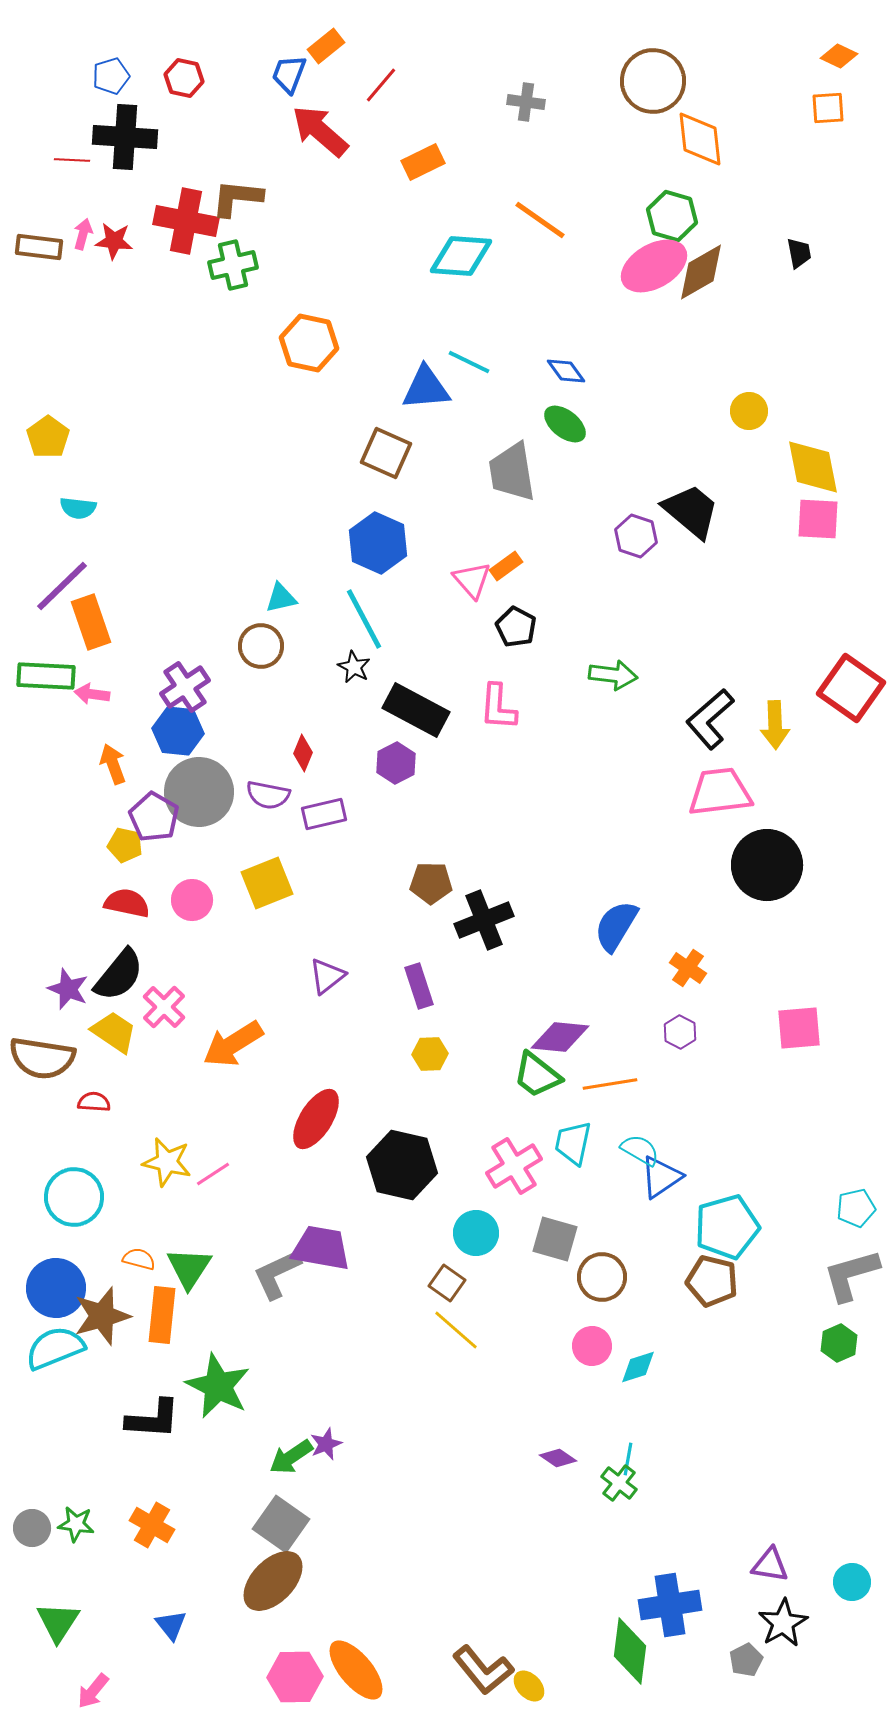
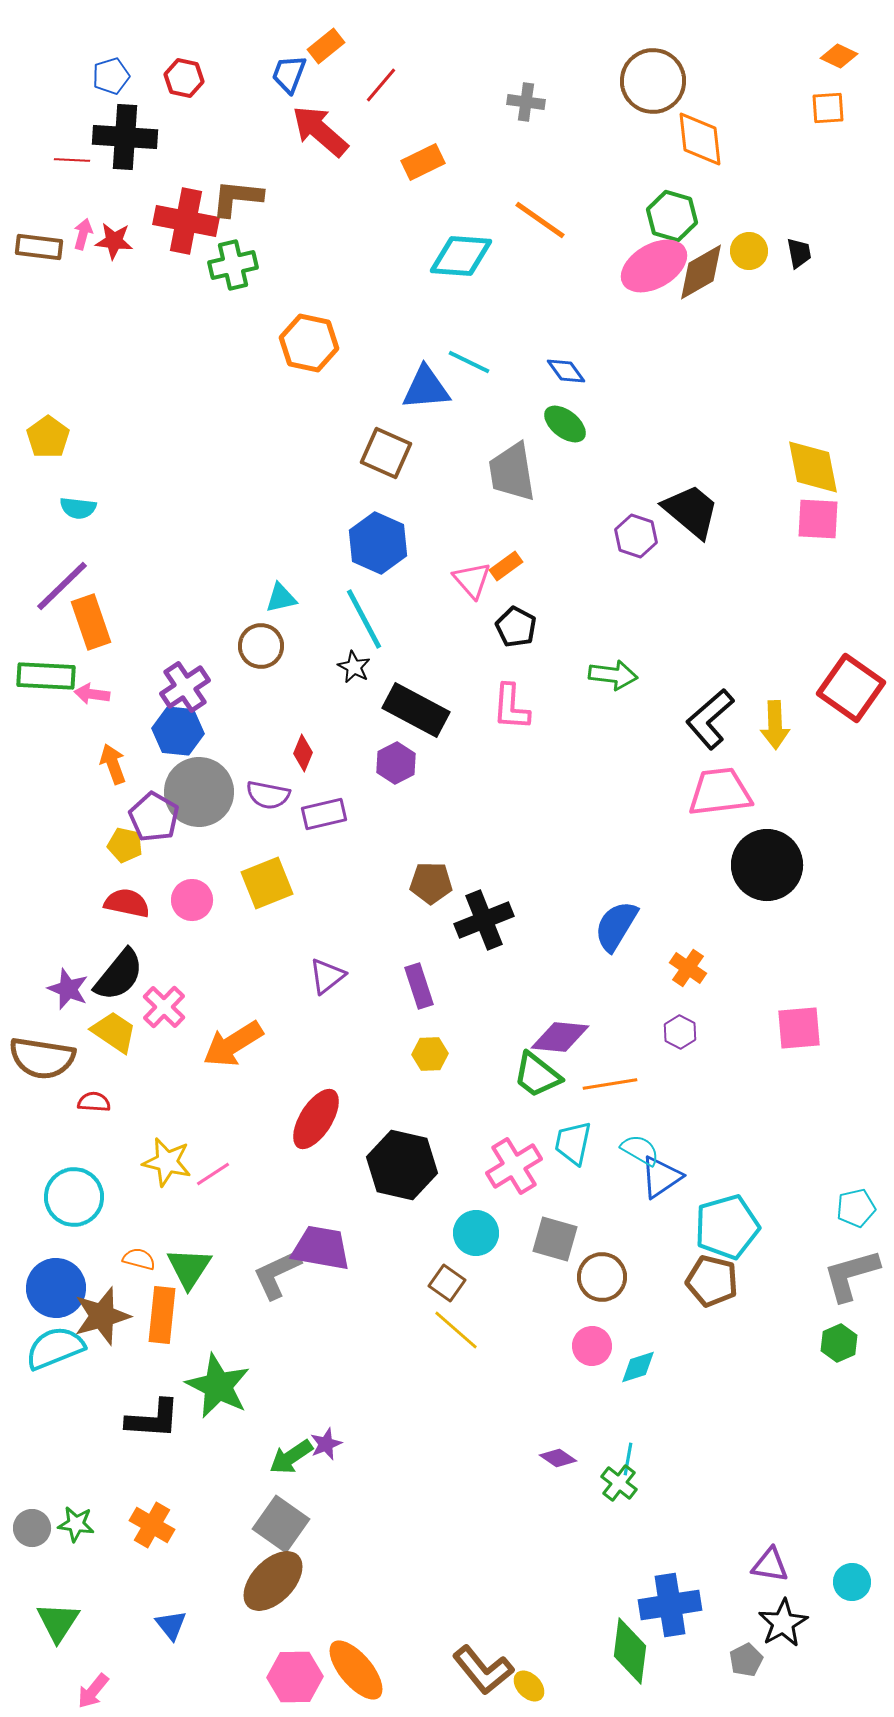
yellow circle at (749, 411): moved 160 px up
pink L-shape at (498, 707): moved 13 px right
